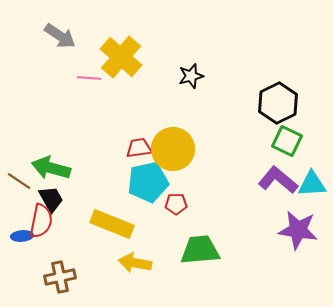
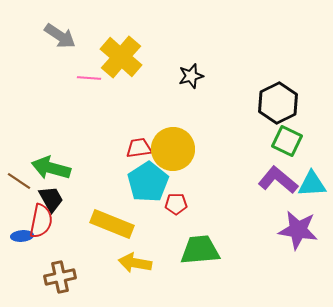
cyan pentagon: rotated 21 degrees counterclockwise
